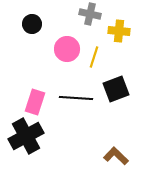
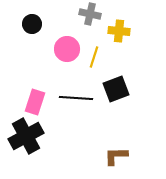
brown L-shape: rotated 45 degrees counterclockwise
